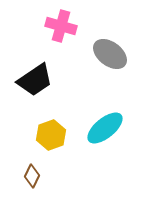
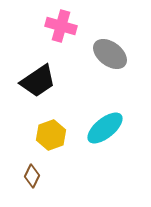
black trapezoid: moved 3 px right, 1 px down
